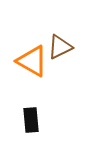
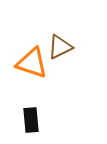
orange triangle: moved 2 px down; rotated 12 degrees counterclockwise
